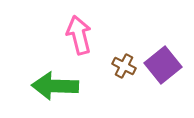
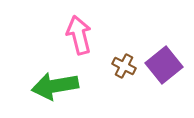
purple square: moved 1 px right
green arrow: rotated 12 degrees counterclockwise
